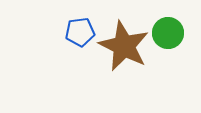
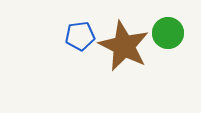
blue pentagon: moved 4 px down
